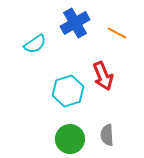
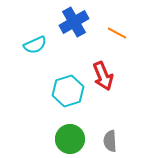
blue cross: moved 1 px left, 1 px up
cyan semicircle: moved 1 px down; rotated 10 degrees clockwise
gray semicircle: moved 3 px right, 6 px down
